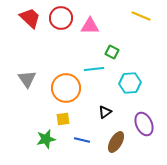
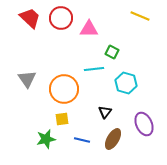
yellow line: moved 1 px left
pink triangle: moved 1 px left, 3 px down
cyan hexagon: moved 4 px left; rotated 20 degrees clockwise
orange circle: moved 2 px left, 1 px down
black triangle: rotated 16 degrees counterclockwise
yellow square: moved 1 px left
brown ellipse: moved 3 px left, 3 px up
